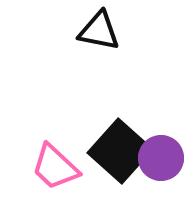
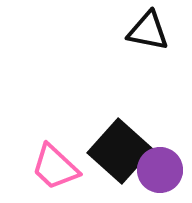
black triangle: moved 49 px right
purple circle: moved 1 px left, 12 px down
